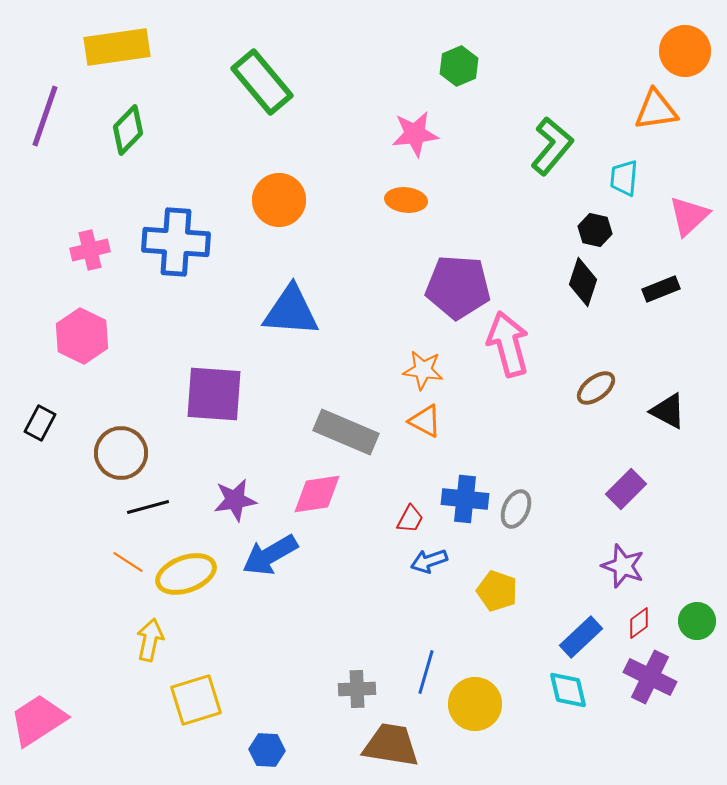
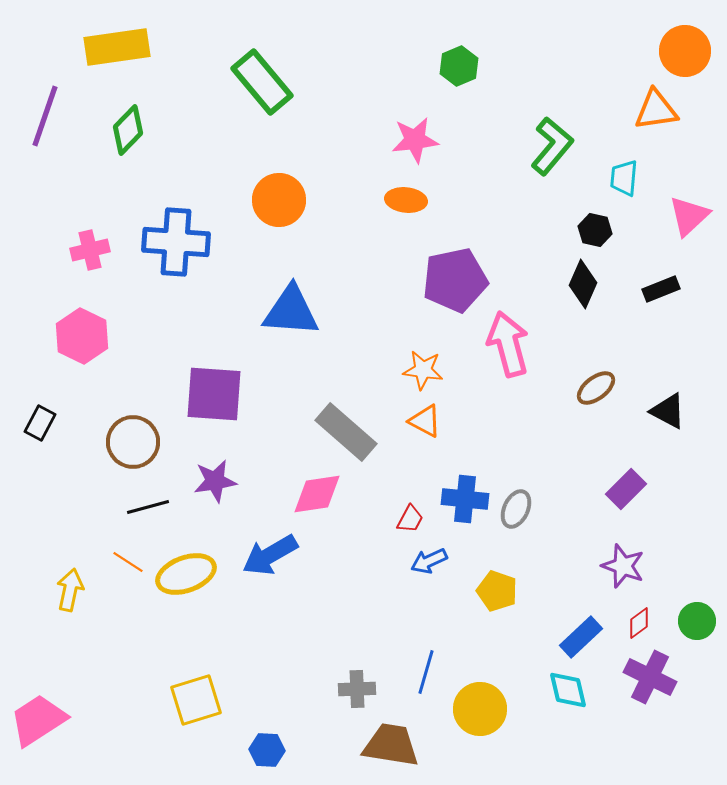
pink star at (415, 134): moved 6 px down
black diamond at (583, 282): moved 2 px down; rotated 6 degrees clockwise
purple pentagon at (458, 287): moved 3 px left, 7 px up; rotated 16 degrees counterclockwise
gray rectangle at (346, 432): rotated 18 degrees clockwise
brown circle at (121, 453): moved 12 px right, 11 px up
purple star at (235, 500): moved 20 px left, 19 px up
blue arrow at (429, 561): rotated 6 degrees counterclockwise
yellow arrow at (150, 640): moved 80 px left, 50 px up
yellow circle at (475, 704): moved 5 px right, 5 px down
